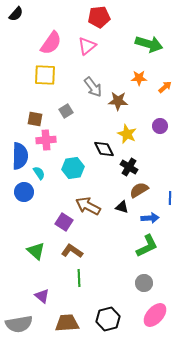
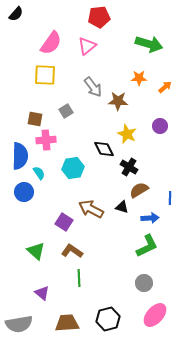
brown arrow: moved 3 px right, 3 px down
purple triangle: moved 3 px up
